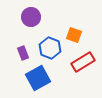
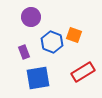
blue hexagon: moved 2 px right, 6 px up
purple rectangle: moved 1 px right, 1 px up
red rectangle: moved 10 px down
blue square: rotated 20 degrees clockwise
